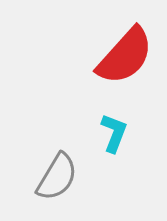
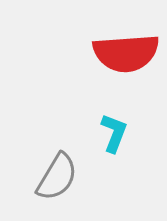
red semicircle: moved 1 px right, 3 px up; rotated 44 degrees clockwise
